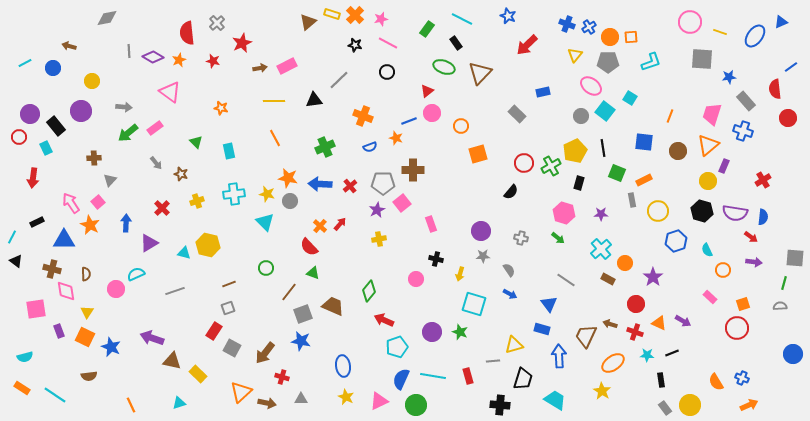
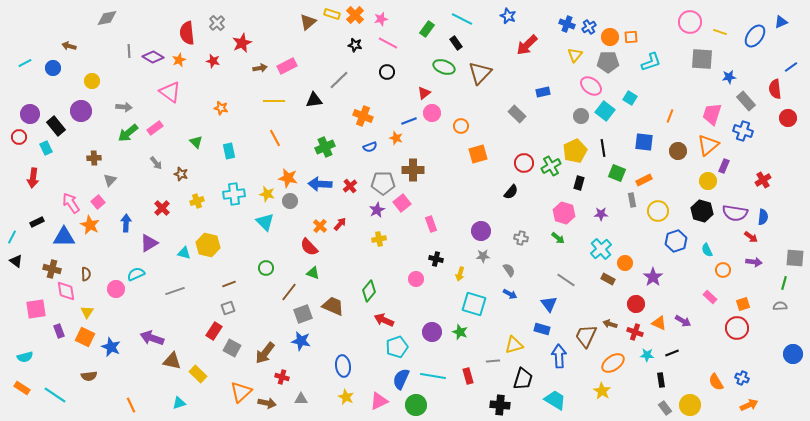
red triangle at (427, 91): moved 3 px left, 2 px down
blue triangle at (64, 240): moved 3 px up
